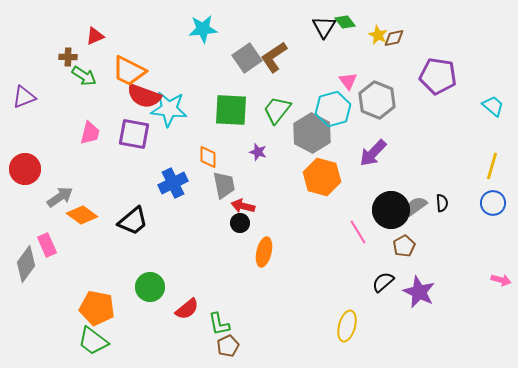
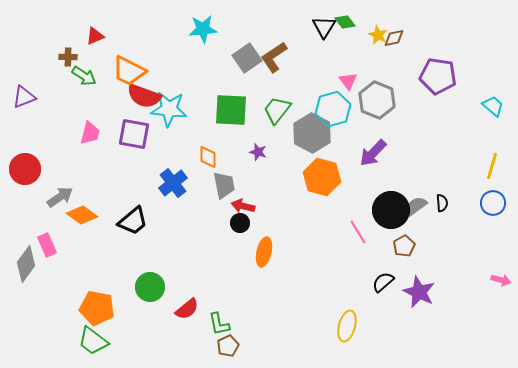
blue cross at (173, 183): rotated 12 degrees counterclockwise
